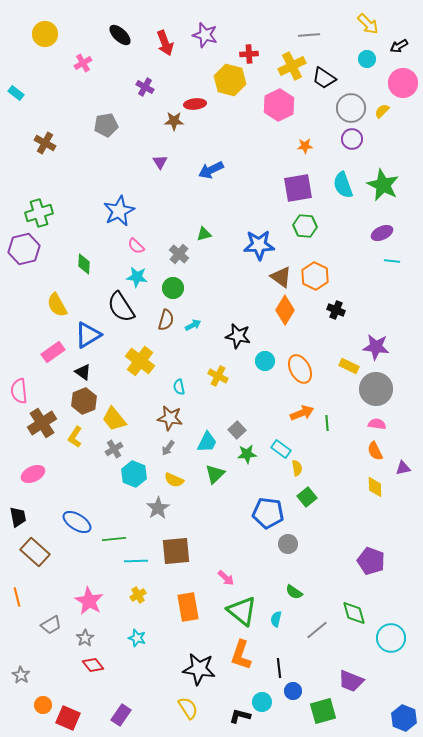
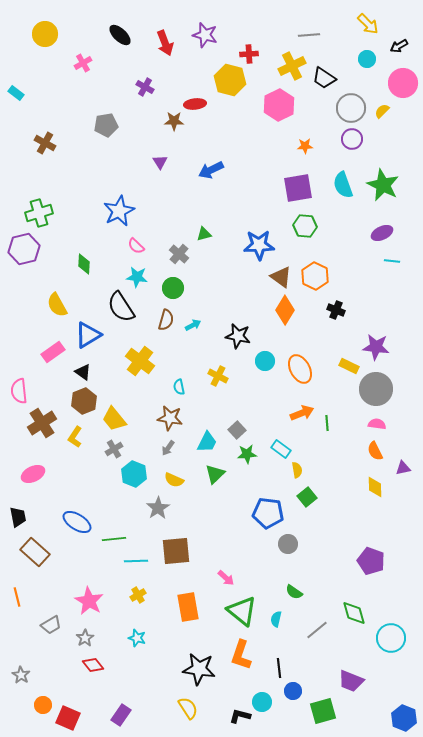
yellow semicircle at (297, 468): moved 2 px down
